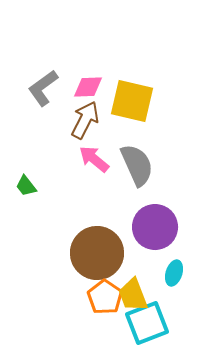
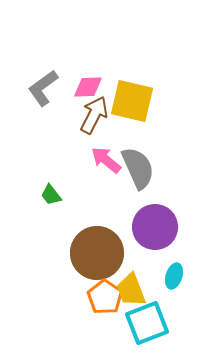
brown arrow: moved 9 px right, 5 px up
pink arrow: moved 12 px right, 1 px down
gray semicircle: moved 1 px right, 3 px down
green trapezoid: moved 25 px right, 9 px down
cyan ellipse: moved 3 px down
yellow trapezoid: moved 2 px left, 5 px up
